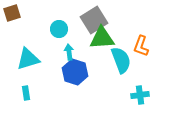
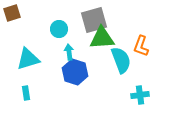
gray square: rotated 16 degrees clockwise
